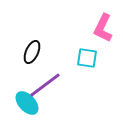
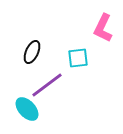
cyan square: moved 9 px left; rotated 15 degrees counterclockwise
purple line: moved 2 px right
cyan ellipse: moved 6 px down
